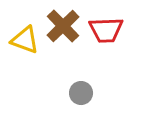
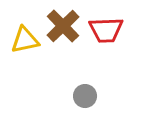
yellow triangle: rotated 32 degrees counterclockwise
gray circle: moved 4 px right, 3 px down
